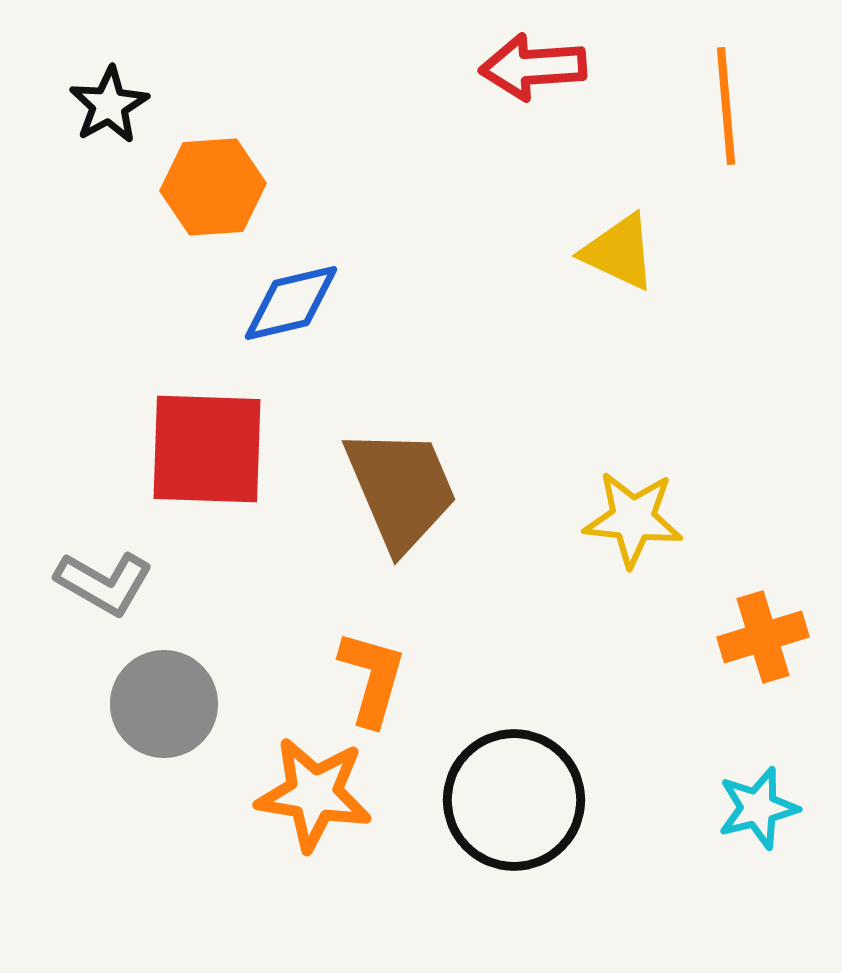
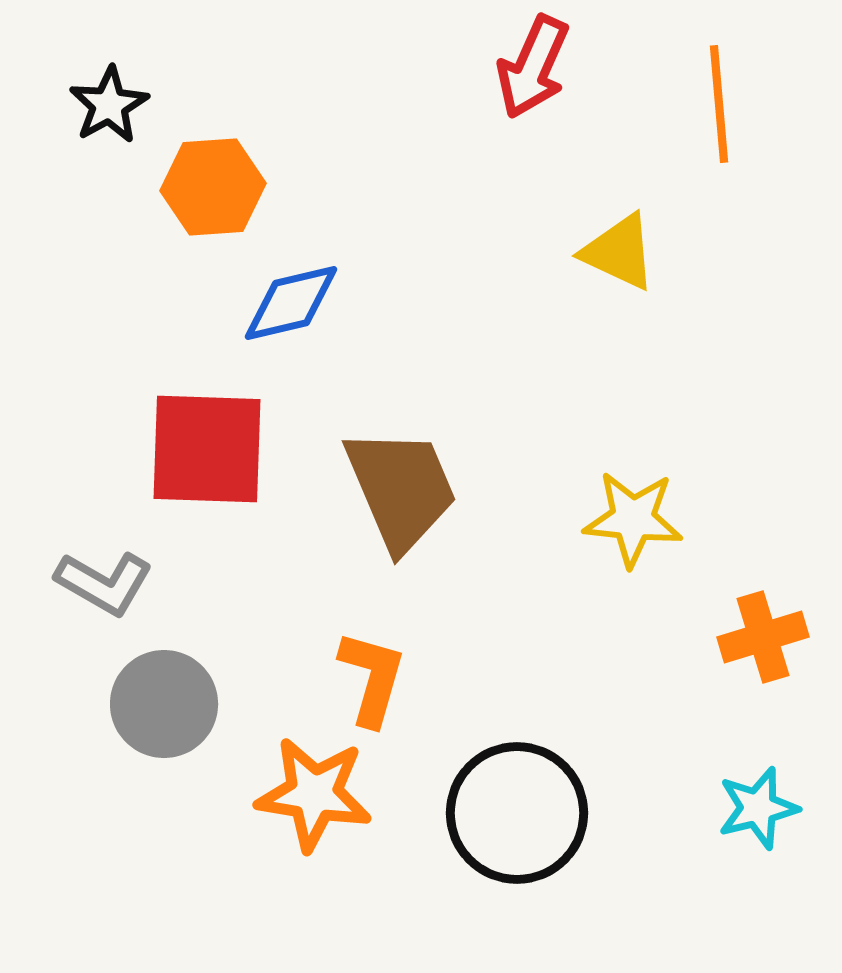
red arrow: rotated 62 degrees counterclockwise
orange line: moved 7 px left, 2 px up
black circle: moved 3 px right, 13 px down
